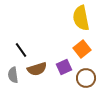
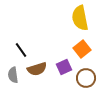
yellow semicircle: moved 1 px left
